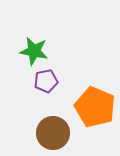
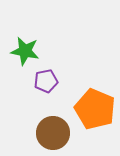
green star: moved 9 px left
orange pentagon: moved 2 px down
